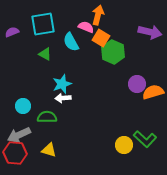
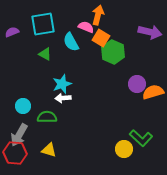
gray arrow: rotated 35 degrees counterclockwise
green L-shape: moved 4 px left, 1 px up
yellow circle: moved 4 px down
